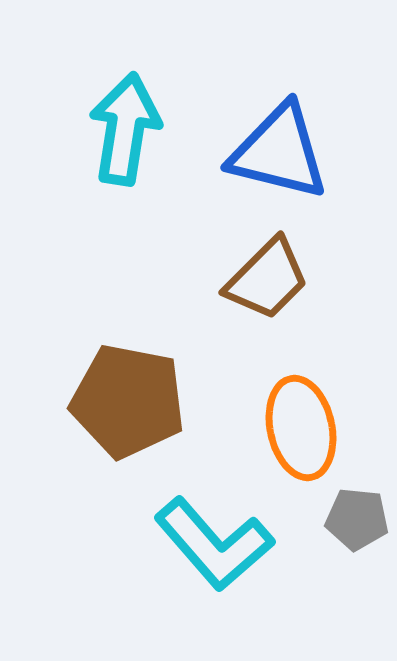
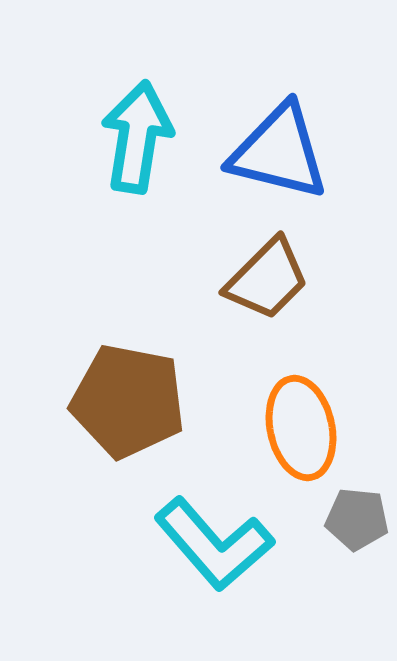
cyan arrow: moved 12 px right, 8 px down
